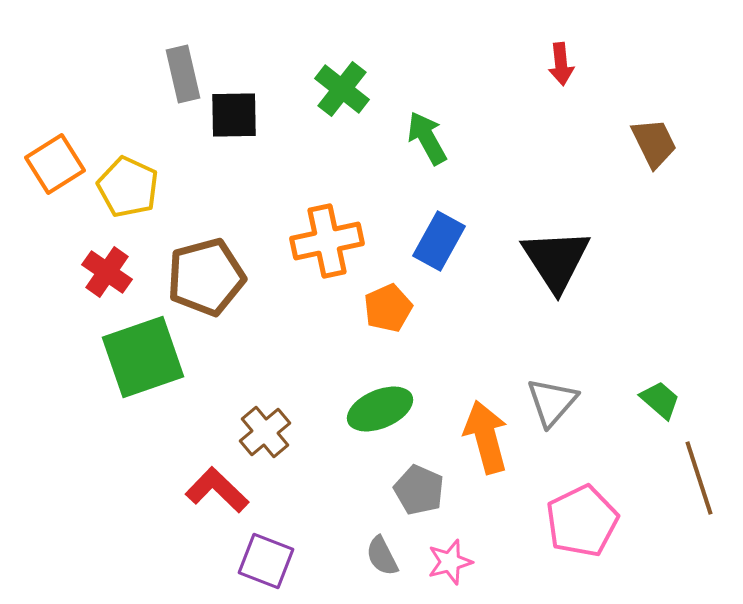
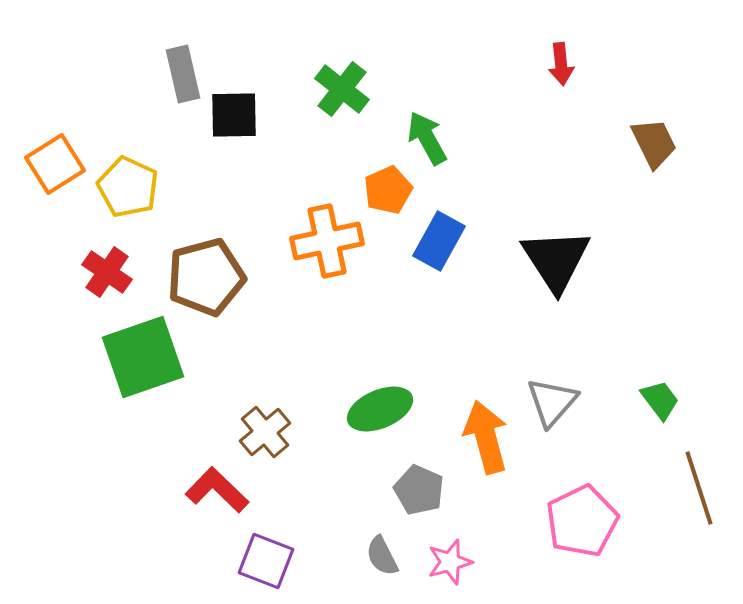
orange pentagon: moved 118 px up
green trapezoid: rotated 12 degrees clockwise
brown line: moved 10 px down
